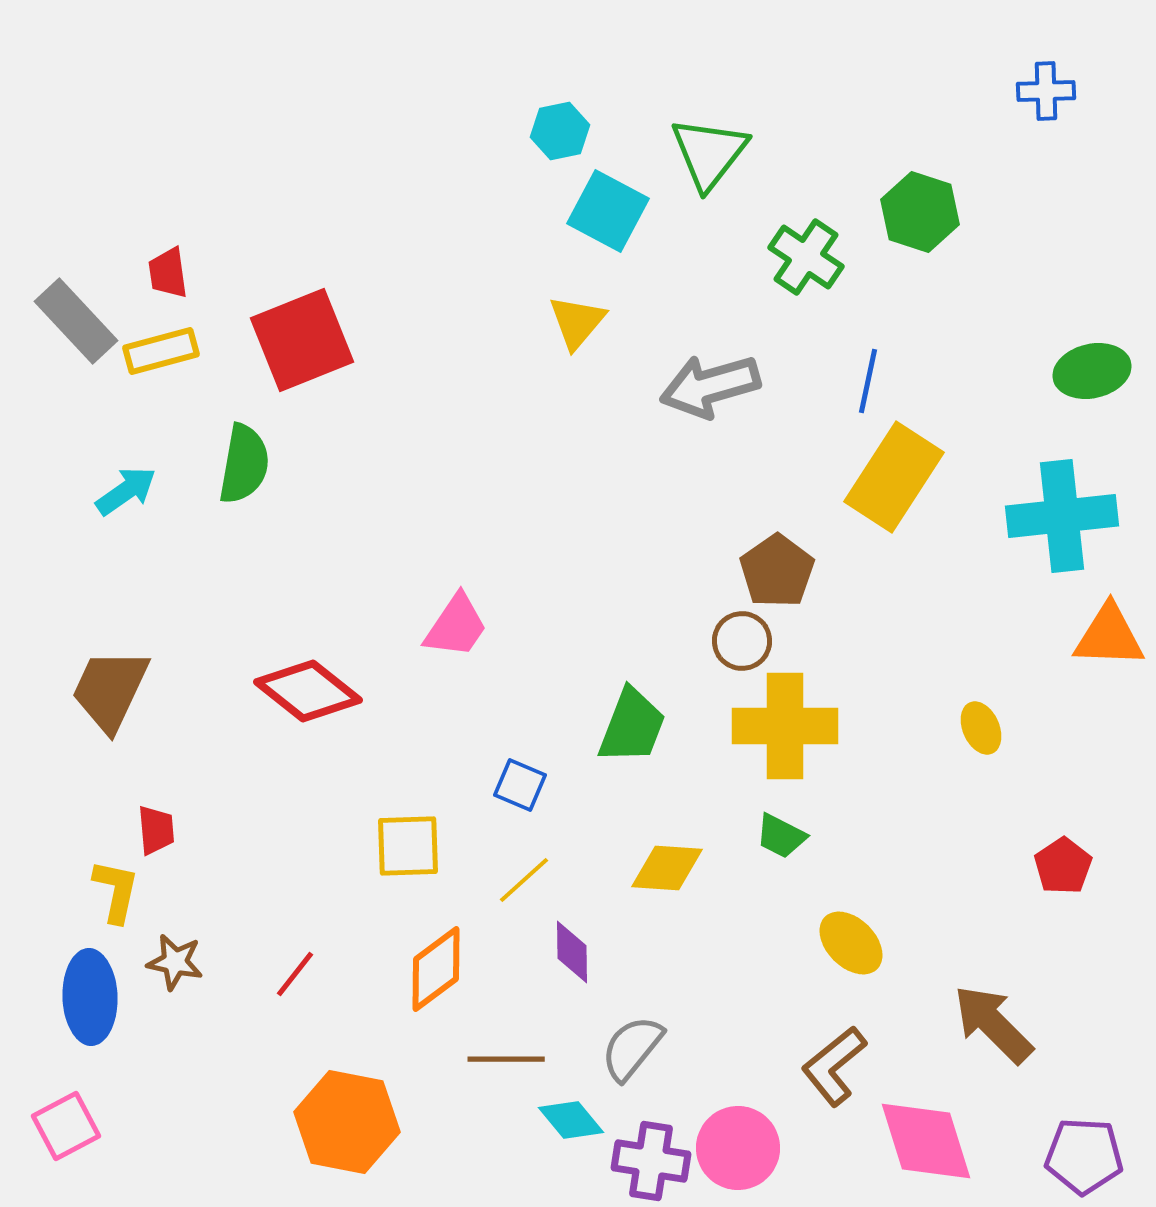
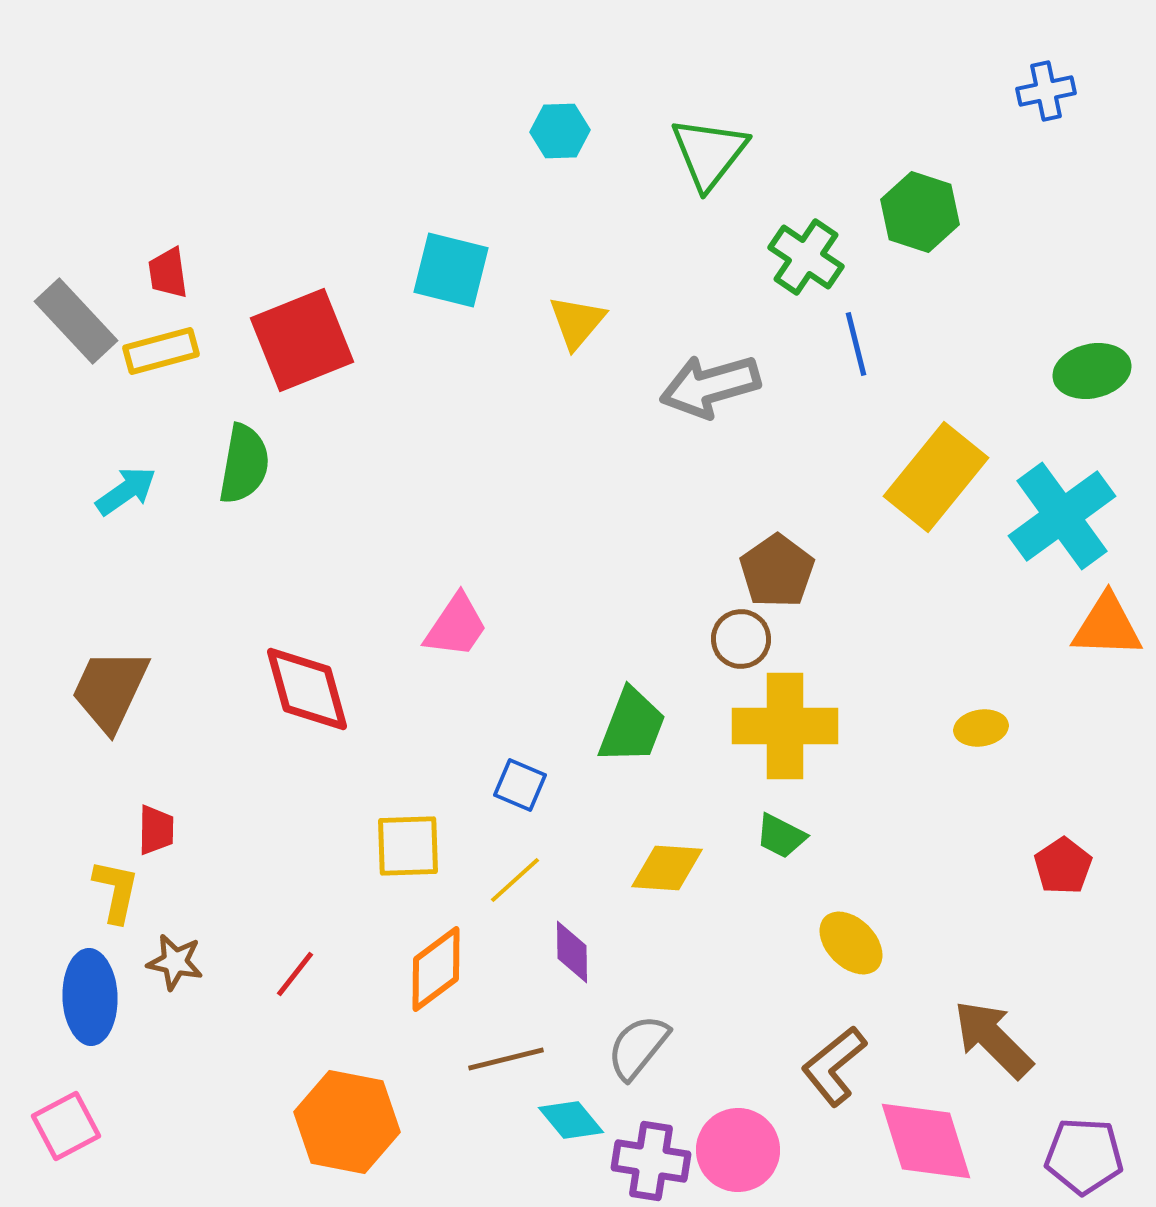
blue cross at (1046, 91): rotated 10 degrees counterclockwise
cyan hexagon at (560, 131): rotated 10 degrees clockwise
cyan square at (608, 211): moved 157 px left, 59 px down; rotated 14 degrees counterclockwise
blue line at (868, 381): moved 12 px left, 37 px up; rotated 26 degrees counterclockwise
yellow rectangle at (894, 477): moved 42 px right; rotated 6 degrees clockwise
cyan cross at (1062, 516): rotated 30 degrees counterclockwise
orange triangle at (1109, 636): moved 2 px left, 10 px up
brown circle at (742, 641): moved 1 px left, 2 px up
red diamond at (308, 691): moved 1 px left, 2 px up; rotated 36 degrees clockwise
yellow ellipse at (981, 728): rotated 75 degrees counterclockwise
red trapezoid at (156, 830): rotated 6 degrees clockwise
yellow line at (524, 880): moved 9 px left
brown arrow at (993, 1024): moved 15 px down
gray semicircle at (632, 1048): moved 6 px right, 1 px up
brown line at (506, 1059): rotated 14 degrees counterclockwise
pink circle at (738, 1148): moved 2 px down
